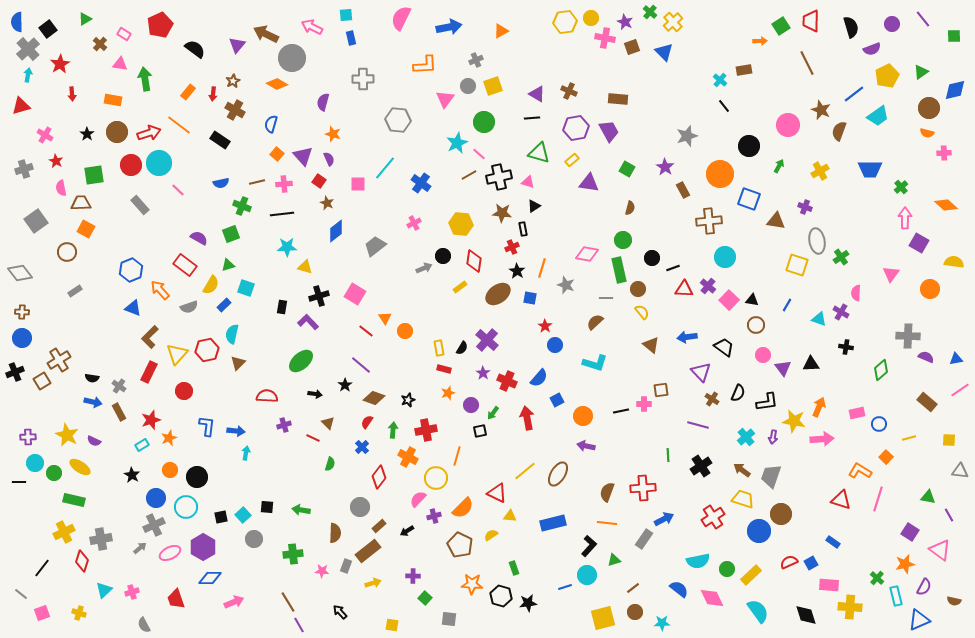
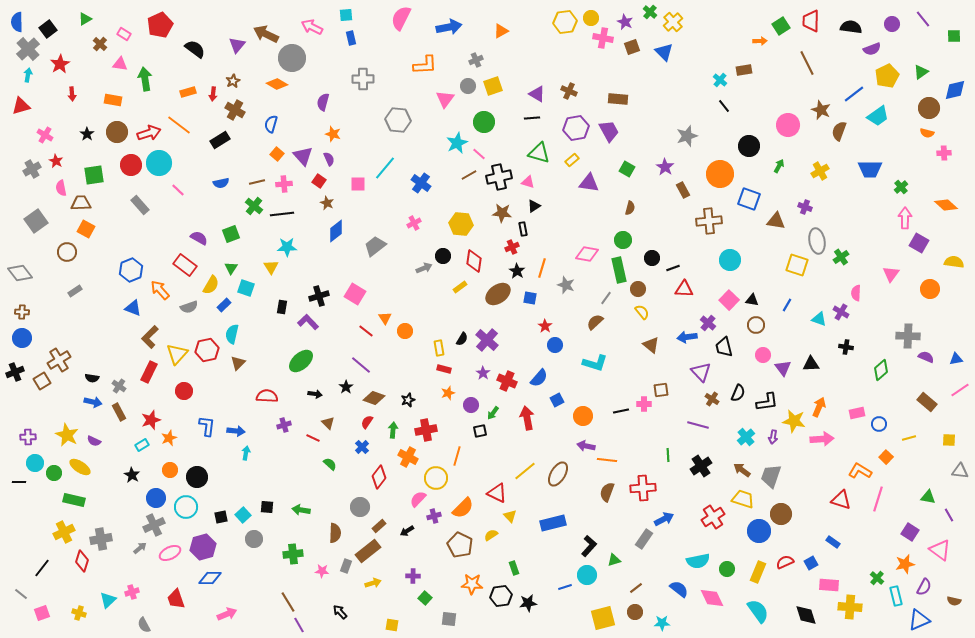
black semicircle at (851, 27): rotated 65 degrees counterclockwise
pink cross at (605, 38): moved 2 px left
orange rectangle at (188, 92): rotated 35 degrees clockwise
black rectangle at (220, 140): rotated 66 degrees counterclockwise
gray cross at (24, 169): moved 8 px right; rotated 12 degrees counterclockwise
green cross at (242, 206): moved 12 px right; rotated 18 degrees clockwise
cyan circle at (725, 257): moved 5 px right, 3 px down
green triangle at (228, 265): moved 3 px right, 3 px down; rotated 40 degrees counterclockwise
yellow triangle at (305, 267): moved 34 px left; rotated 42 degrees clockwise
purple cross at (708, 286): moved 37 px down
gray line at (606, 298): rotated 56 degrees counterclockwise
black trapezoid at (724, 347): rotated 140 degrees counterclockwise
black semicircle at (462, 348): moved 9 px up
black star at (345, 385): moved 1 px right, 2 px down
green semicircle at (330, 464): rotated 64 degrees counterclockwise
yellow triangle at (510, 516): rotated 40 degrees clockwise
orange line at (607, 523): moved 63 px up
purple hexagon at (203, 547): rotated 15 degrees clockwise
red semicircle at (789, 562): moved 4 px left
yellow rectangle at (751, 575): moved 7 px right, 3 px up; rotated 25 degrees counterclockwise
brown line at (633, 588): moved 3 px right
cyan triangle at (104, 590): moved 4 px right, 10 px down
black hexagon at (501, 596): rotated 25 degrees counterclockwise
pink arrow at (234, 602): moved 7 px left, 12 px down
